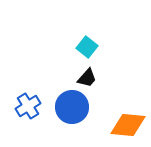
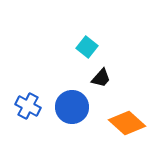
black trapezoid: moved 14 px right
blue cross: rotated 30 degrees counterclockwise
orange diamond: moved 1 px left, 2 px up; rotated 36 degrees clockwise
